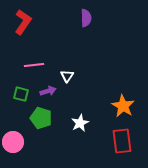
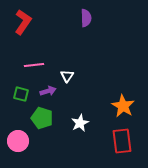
green pentagon: moved 1 px right
pink circle: moved 5 px right, 1 px up
